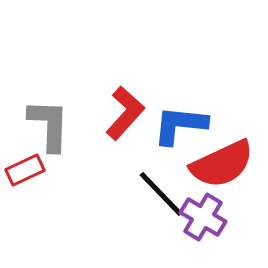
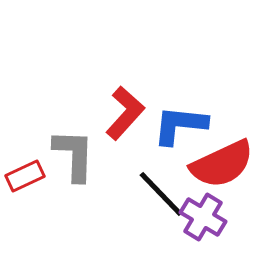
gray L-shape: moved 25 px right, 30 px down
red rectangle: moved 6 px down
